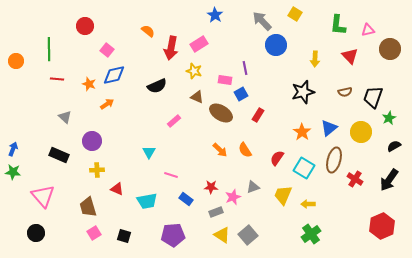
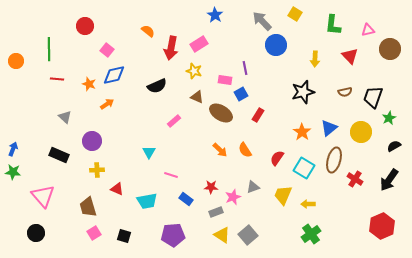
green L-shape at (338, 25): moved 5 px left
